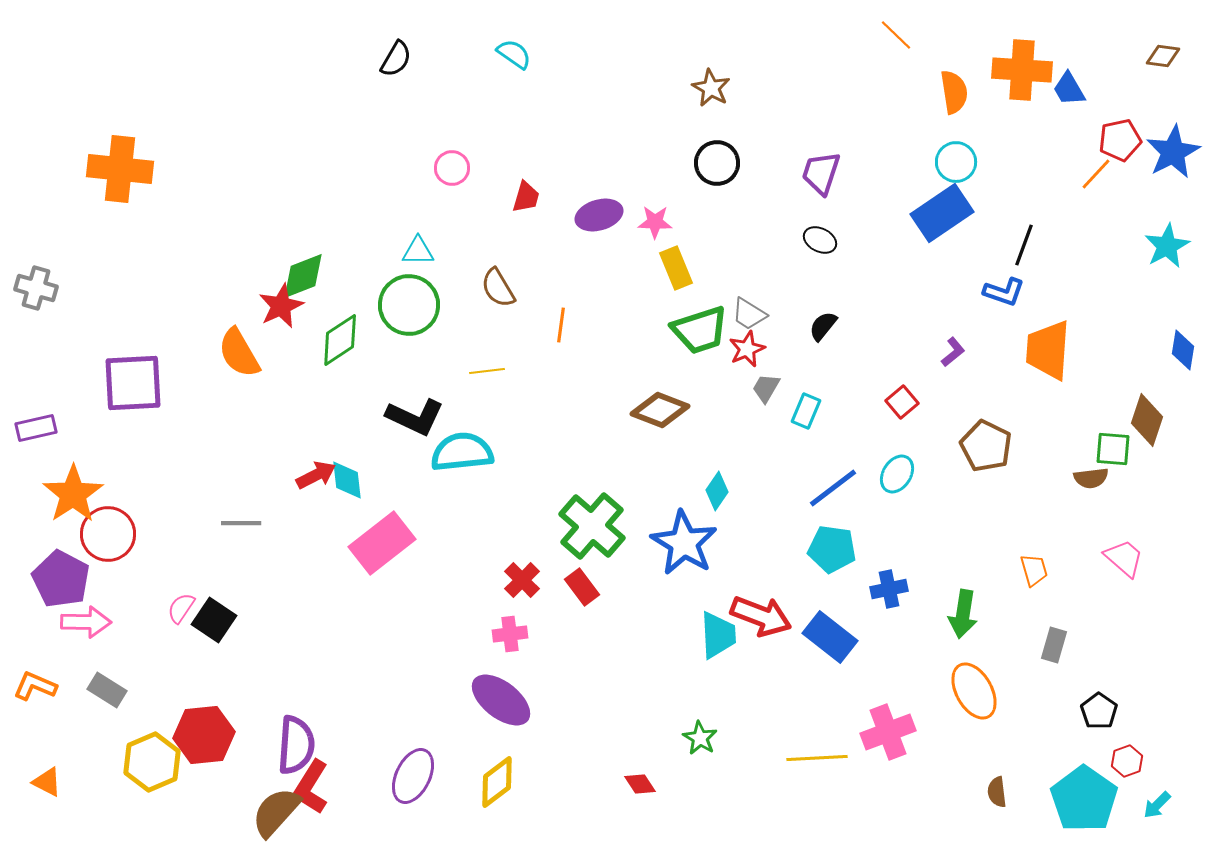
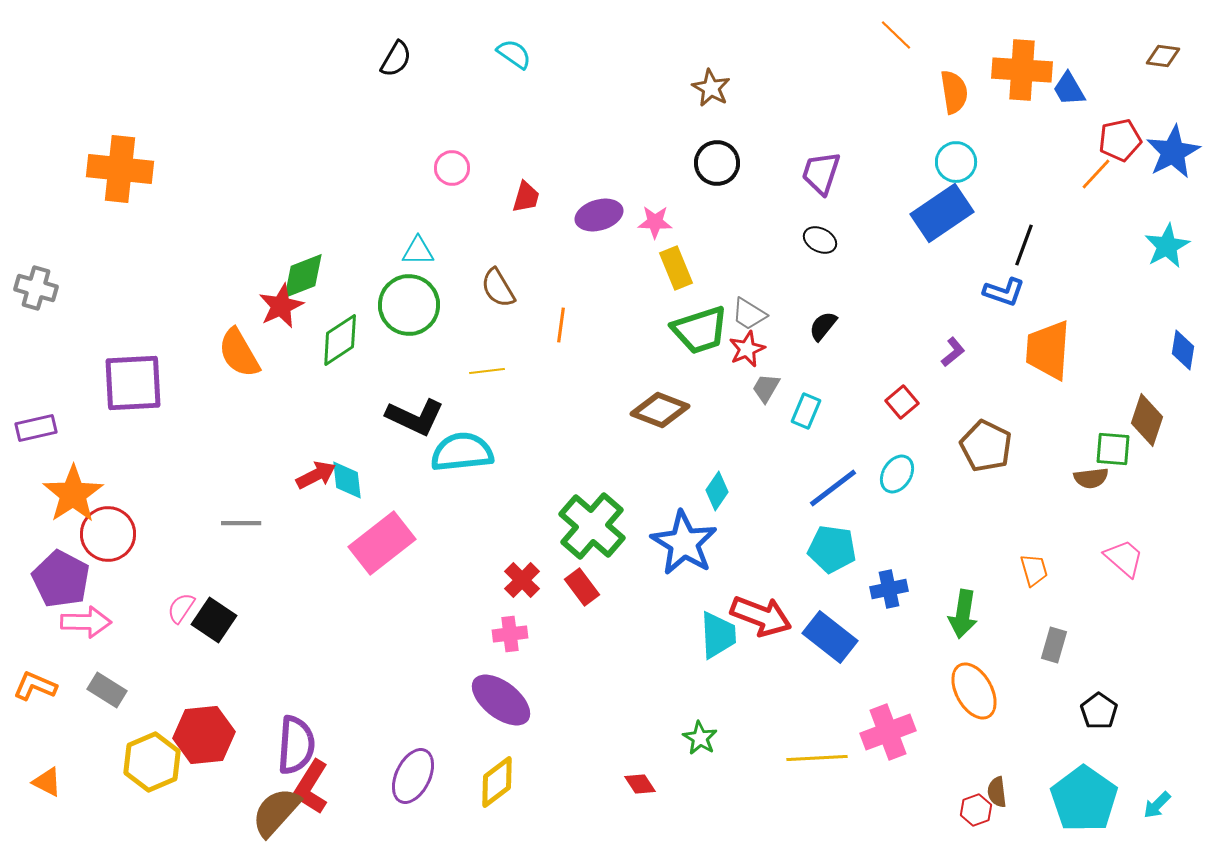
red hexagon at (1127, 761): moved 151 px left, 49 px down
